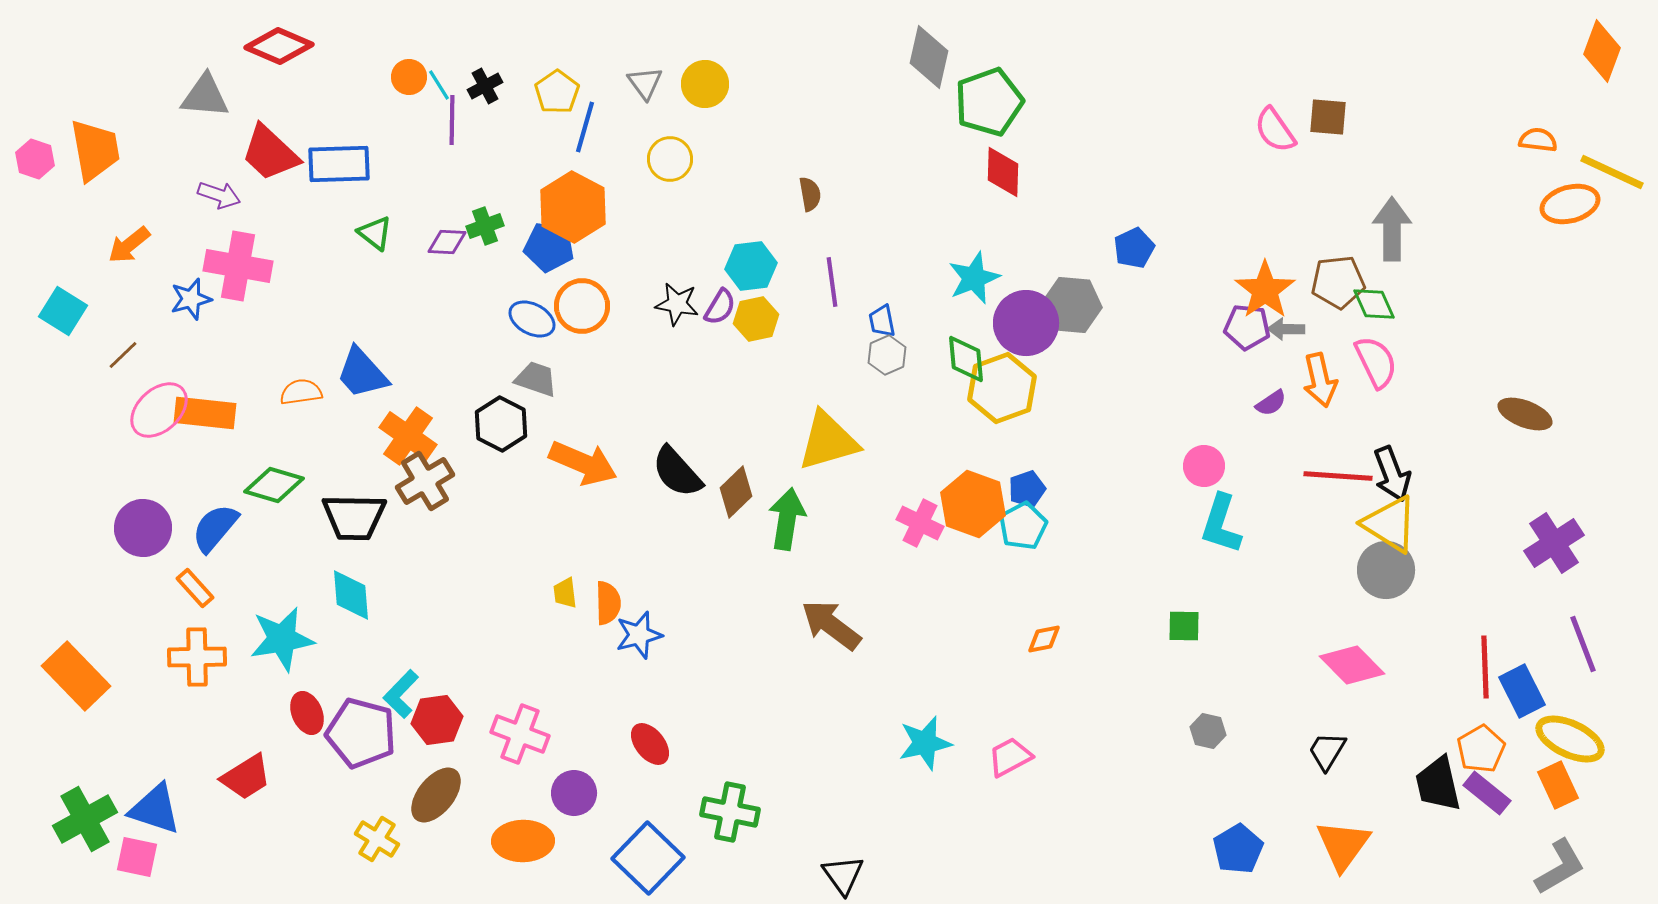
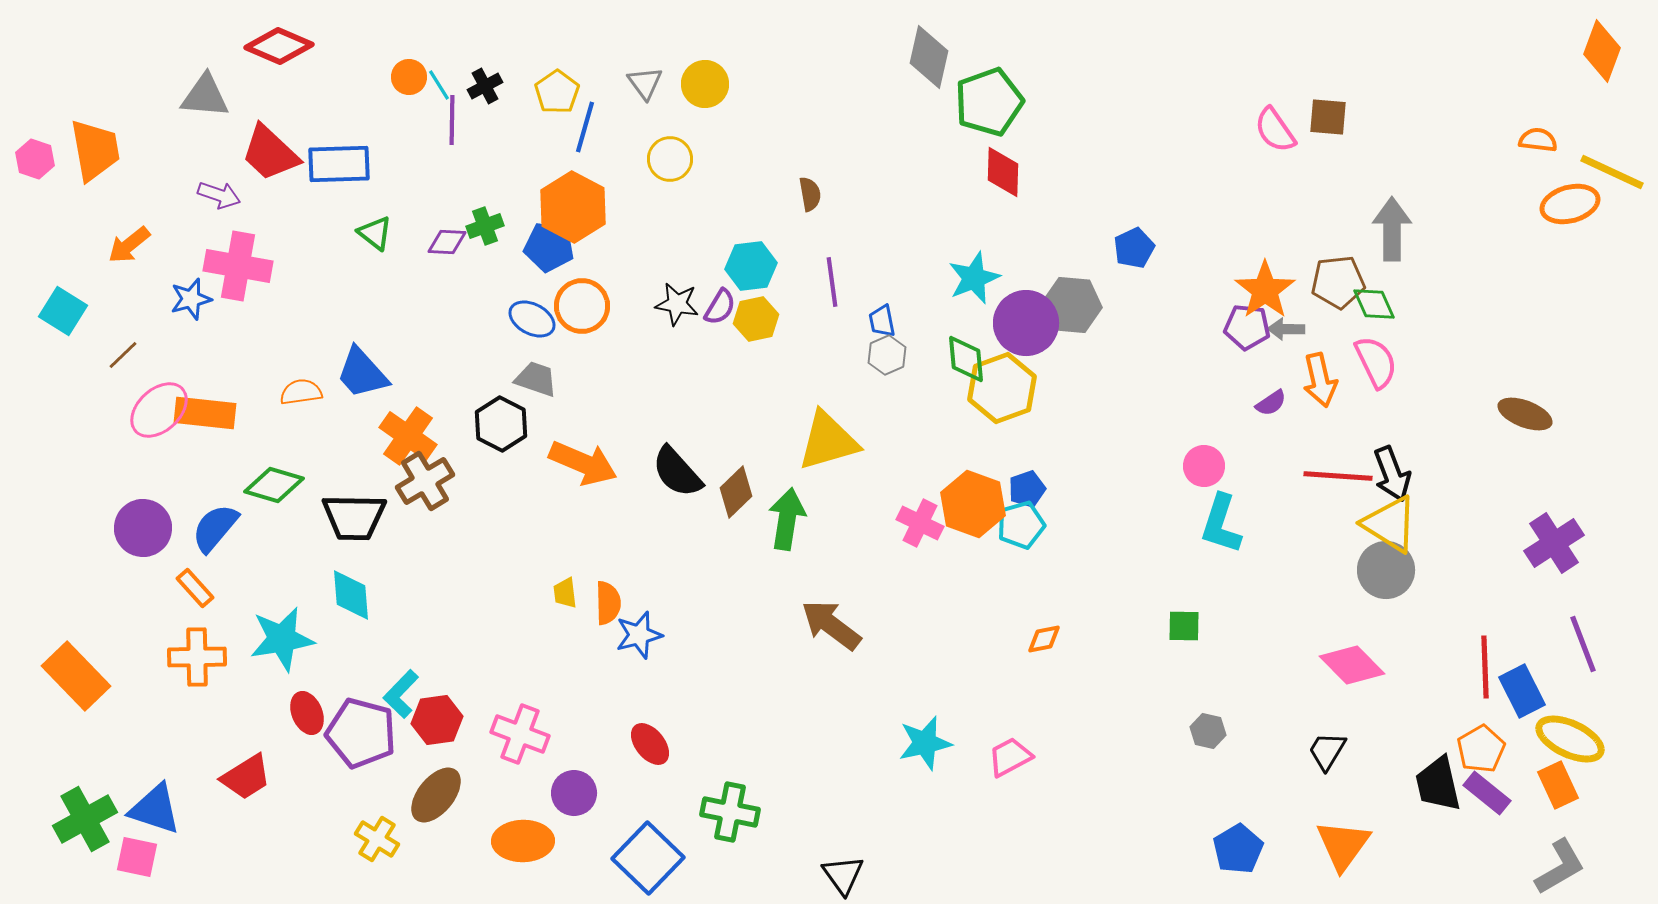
cyan pentagon at (1023, 526): moved 2 px left, 1 px up; rotated 12 degrees clockwise
